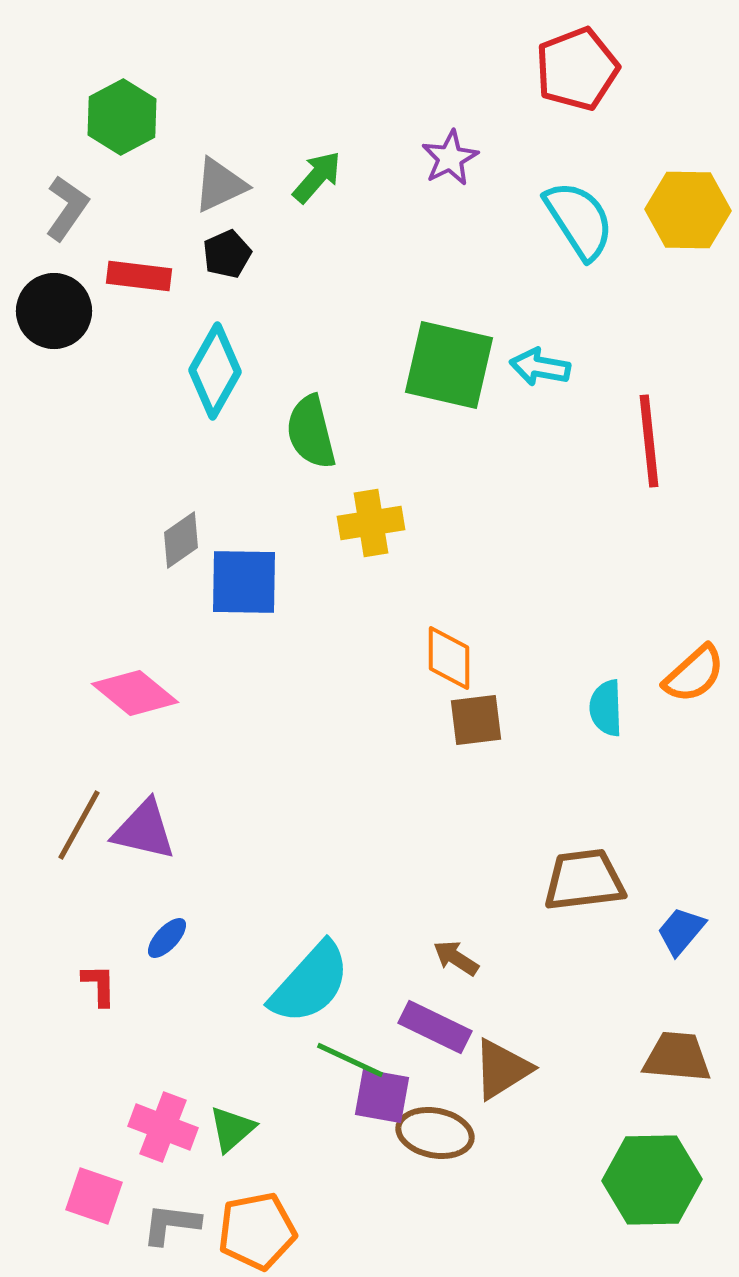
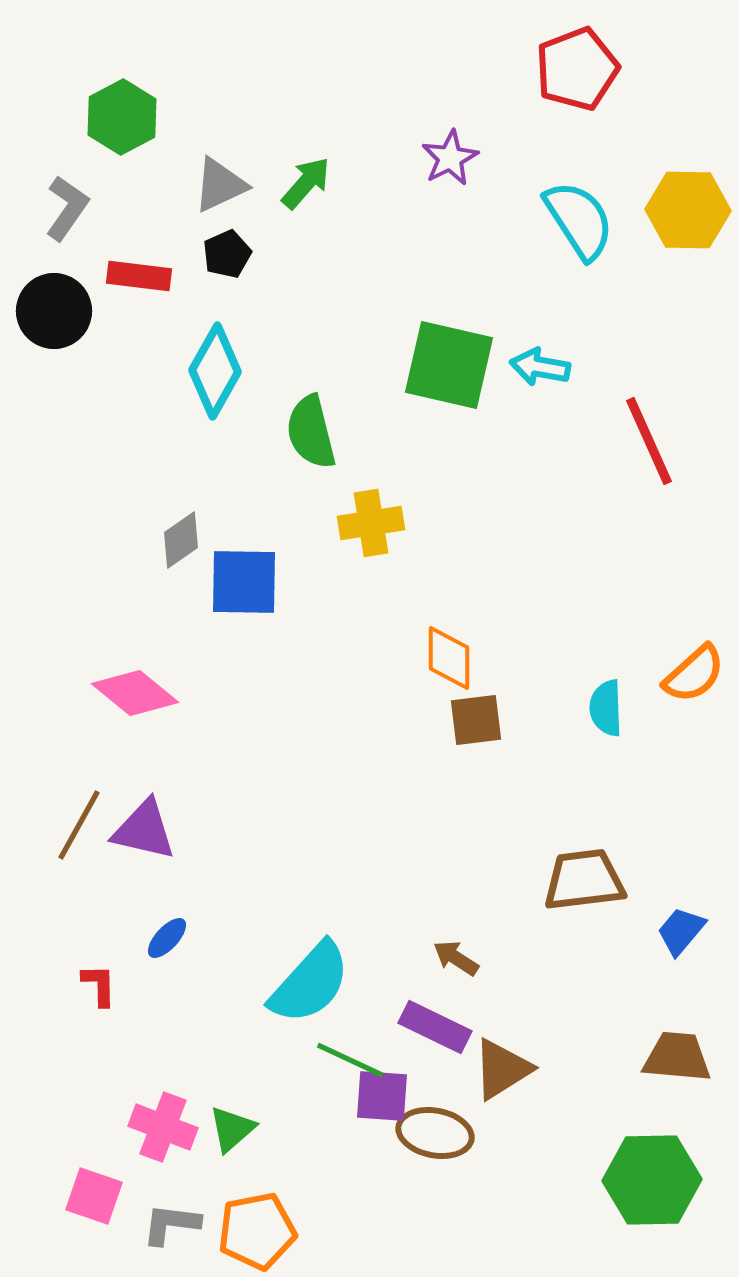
green arrow at (317, 177): moved 11 px left, 6 px down
red line at (649, 441): rotated 18 degrees counterclockwise
purple square at (382, 1096): rotated 6 degrees counterclockwise
